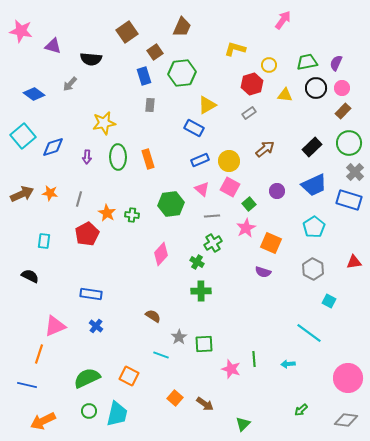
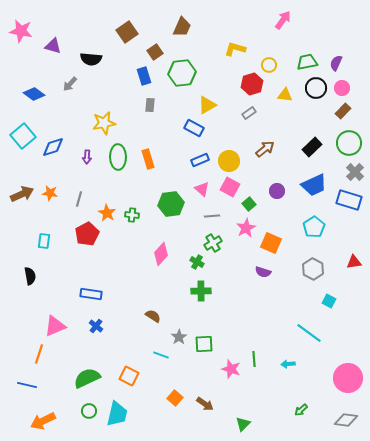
black semicircle at (30, 276): rotated 54 degrees clockwise
